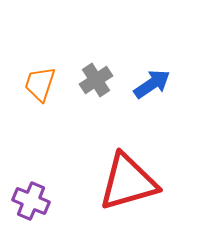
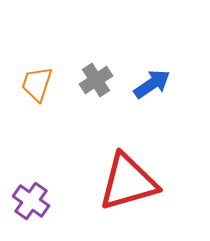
orange trapezoid: moved 3 px left
purple cross: rotated 12 degrees clockwise
